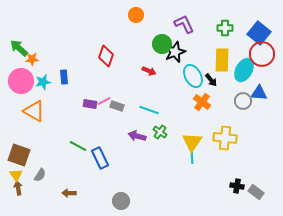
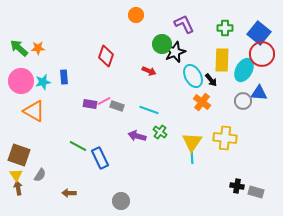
orange star at (32, 59): moved 6 px right, 11 px up
gray rectangle at (256, 192): rotated 21 degrees counterclockwise
